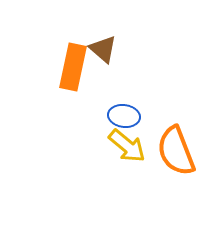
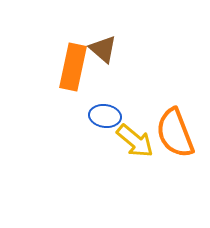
blue ellipse: moved 19 px left
yellow arrow: moved 8 px right, 5 px up
orange semicircle: moved 1 px left, 18 px up
